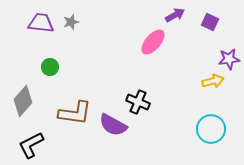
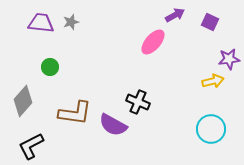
black L-shape: moved 1 px down
